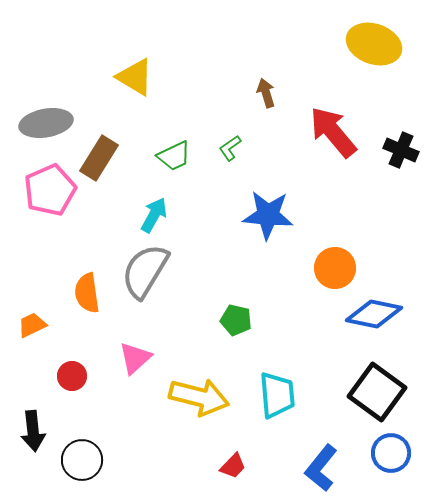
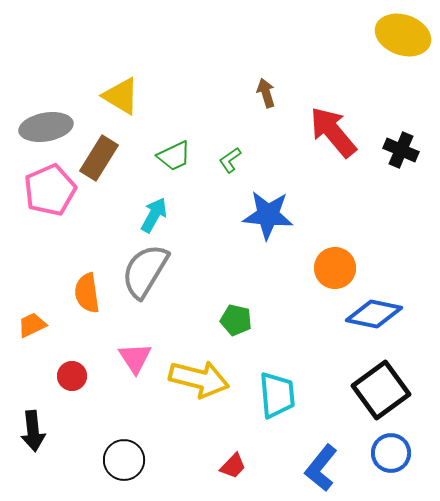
yellow ellipse: moved 29 px right, 9 px up
yellow triangle: moved 14 px left, 19 px down
gray ellipse: moved 4 px down
green L-shape: moved 12 px down
pink triangle: rotated 21 degrees counterclockwise
black square: moved 4 px right, 2 px up; rotated 18 degrees clockwise
yellow arrow: moved 18 px up
black circle: moved 42 px right
